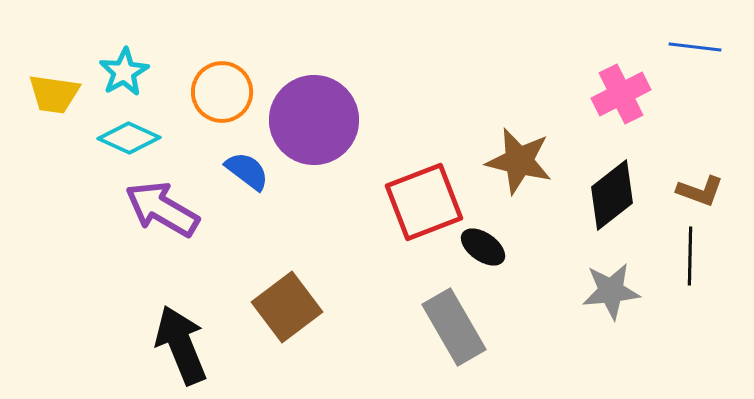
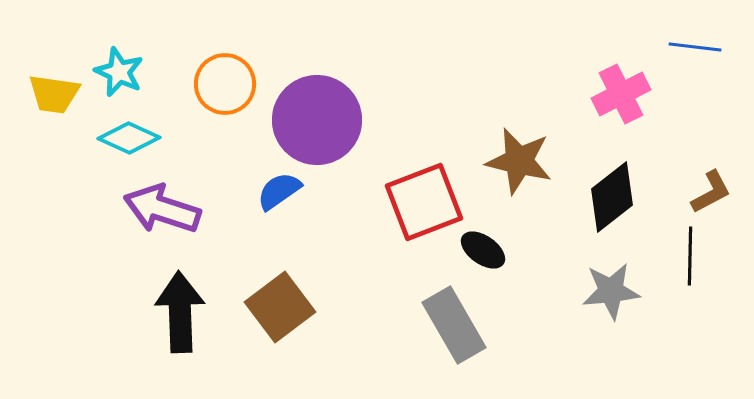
cyan star: moved 5 px left; rotated 18 degrees counterclockwise
orange circle: moved 3 px right, 8 px up
purple circle: moved 3 px right
blue semicircle: moved 32 px right, 20 px down; rotated 72 degrees counterclockwise
brown L-shape: moved 11 px right, 1 px down; rotated 48 degrees counterclockwise
black diamond: moved 2 px down
purple arrow: rotated 12 degrees counterclockwise
black ellipse: moved 3 px down
brown square: moved 7 px left
gray rectangle: moved 2 px up
black arrow: moved 1 px left, 33 px up; rotated 20 degrees clockwise
